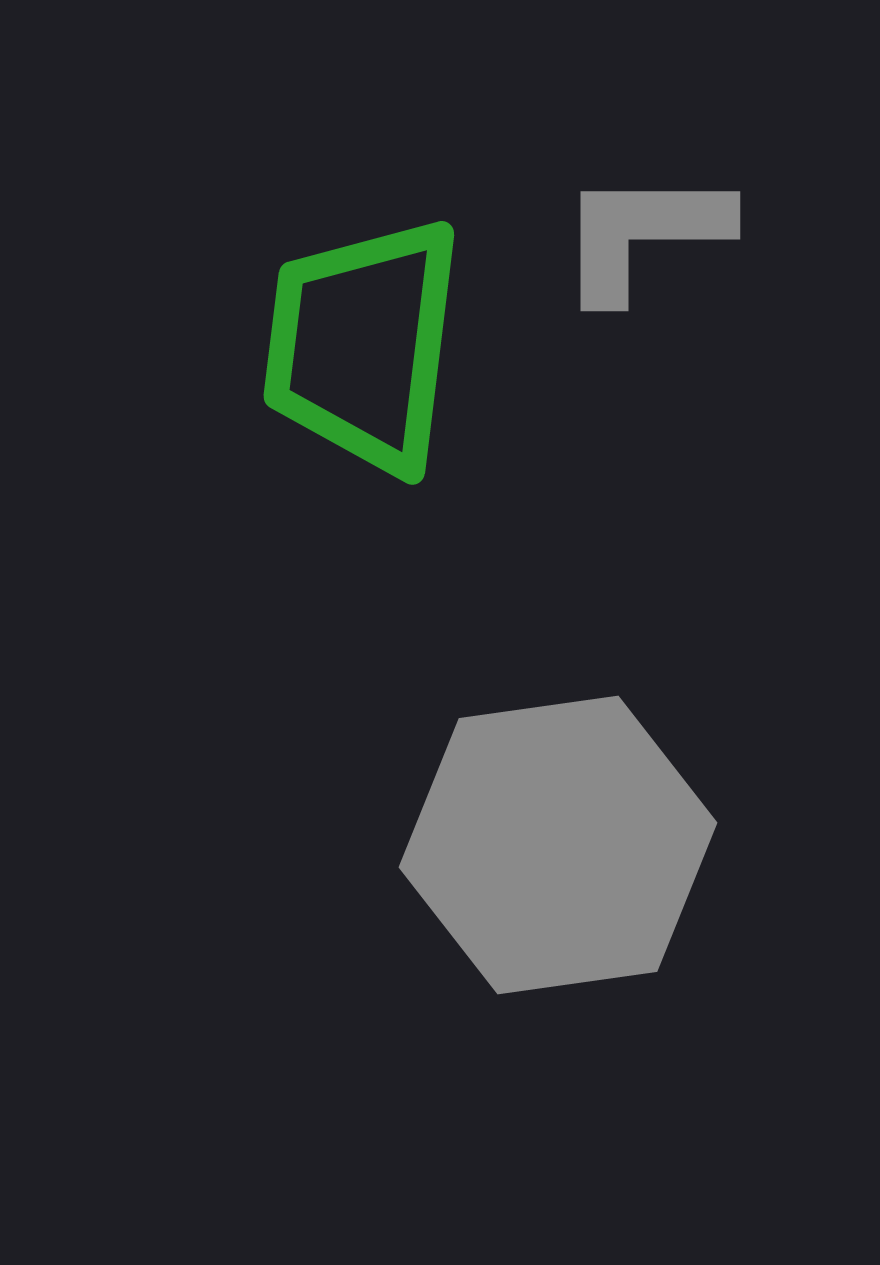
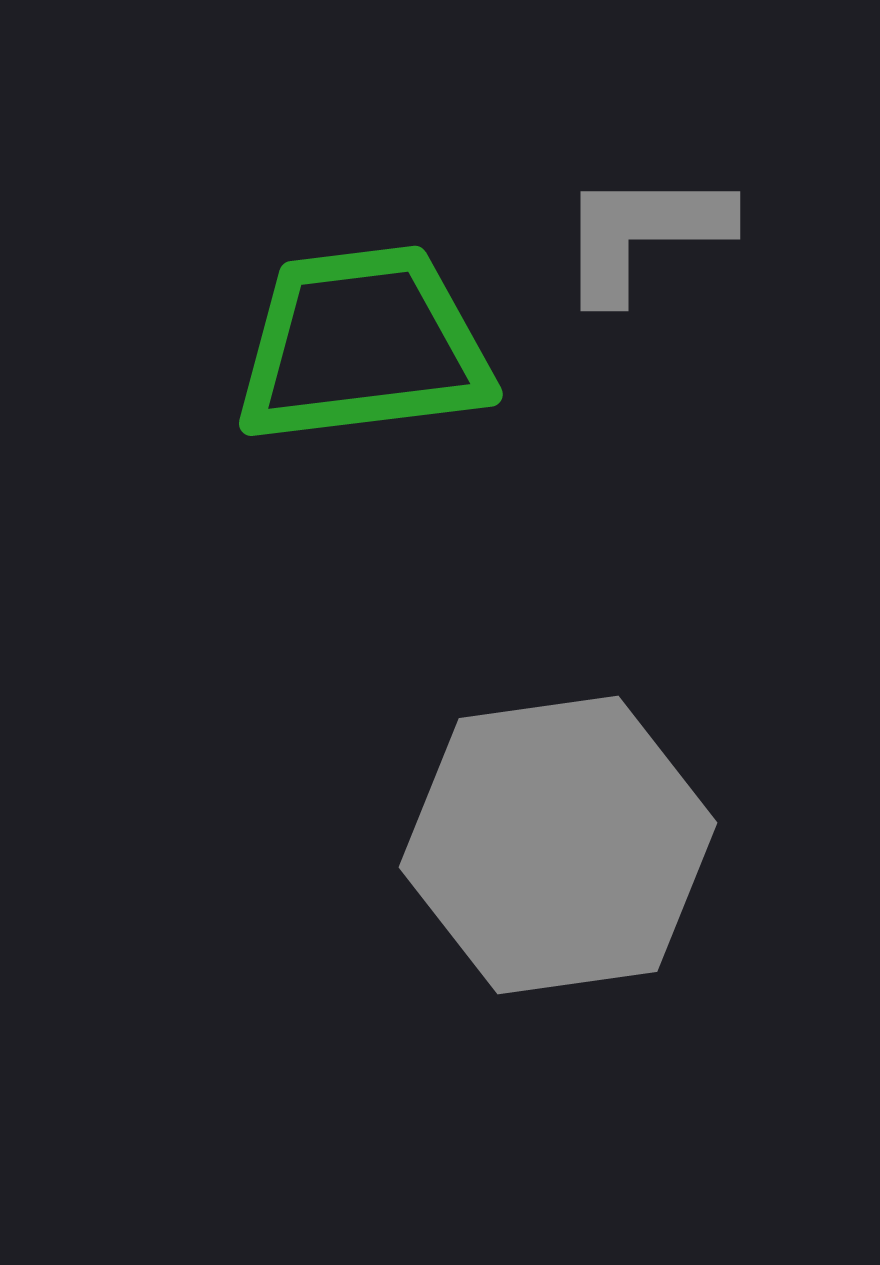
green trapezoid: rotated 76 degrees clockwise
